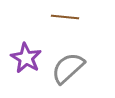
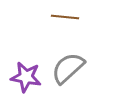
purple star: moved 19 px down; rotated 20 degrees counterclockwise
